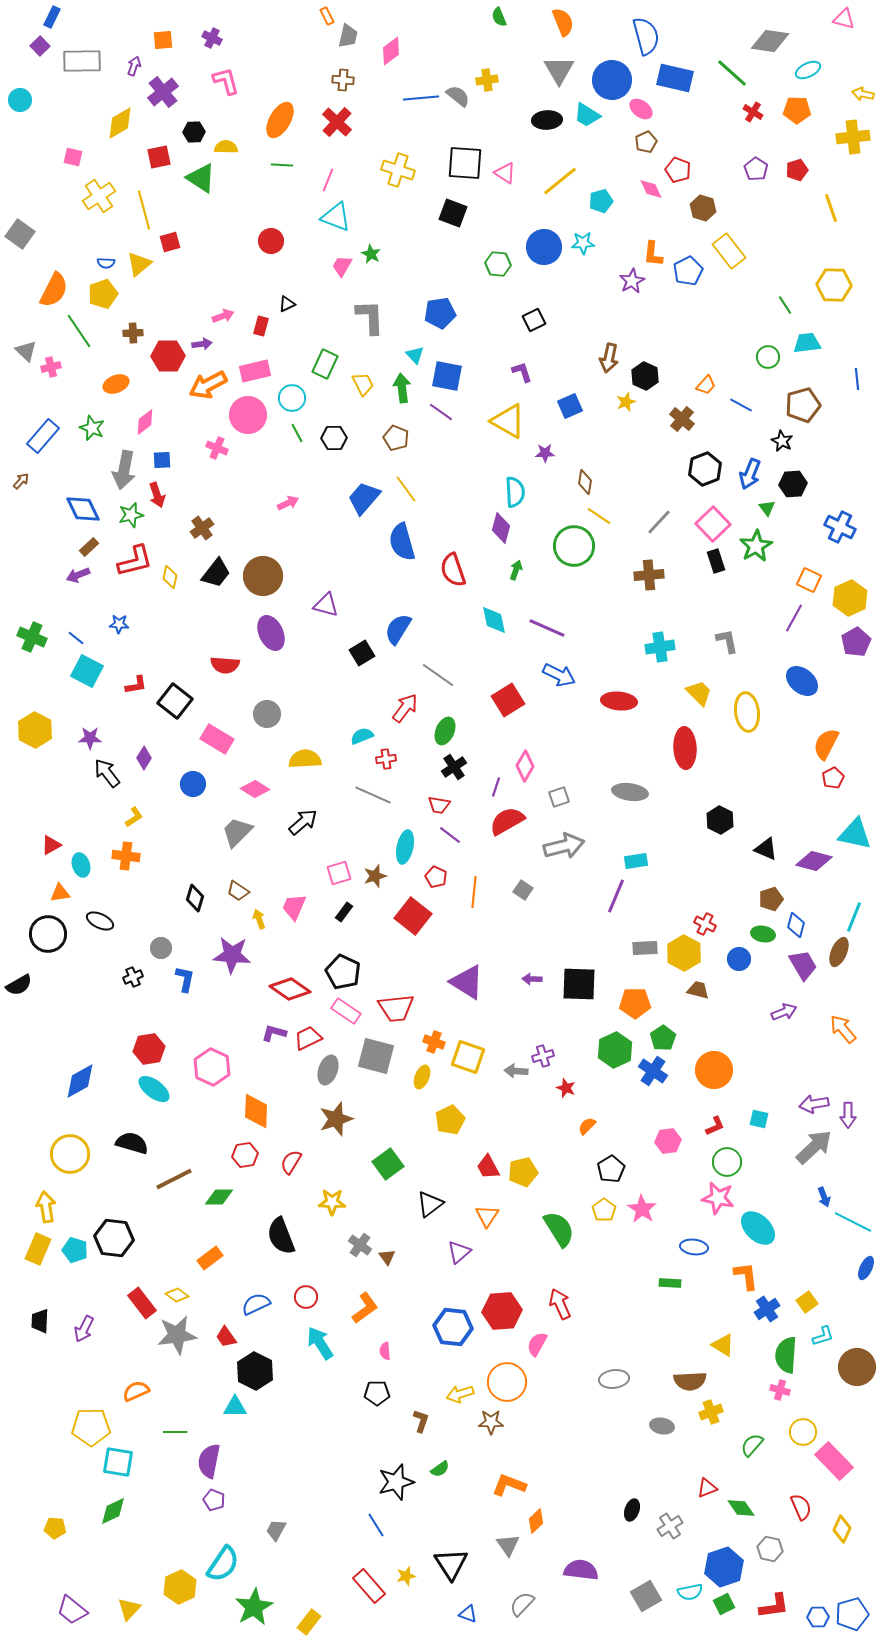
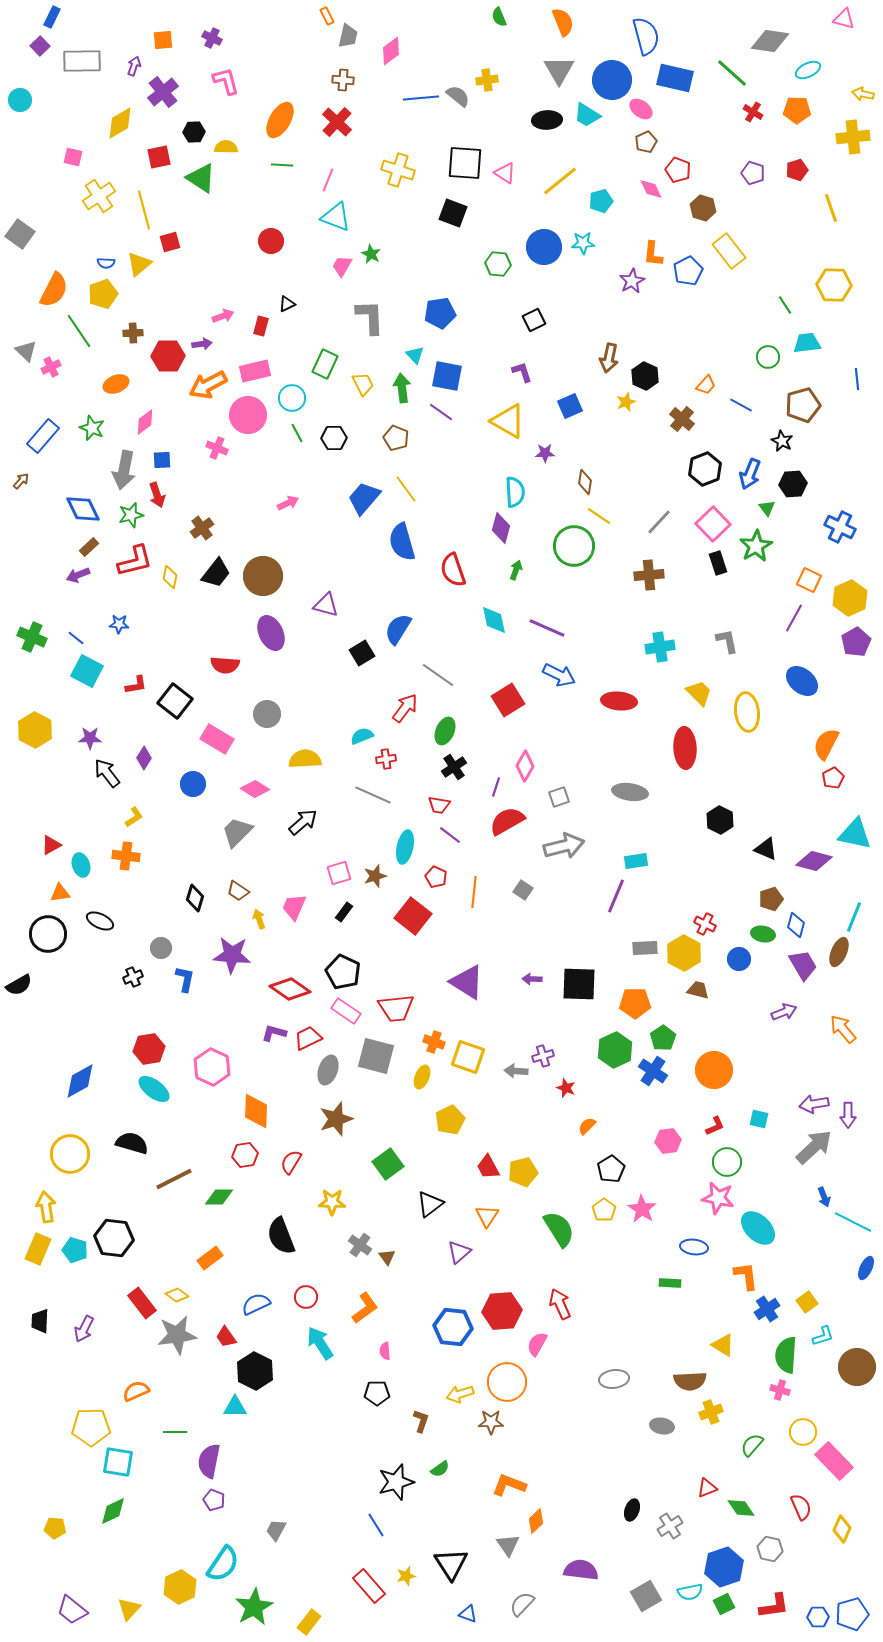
purple pentagon at (756, 169): moved 3 px left, 4 px down; rotated 15 degrees counterclockwise
pink cross at (51, 367): rotated 12 degrees counterclockwise
black rectangle at (716, 561): moved 2 px right, 2 px down
